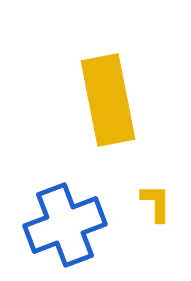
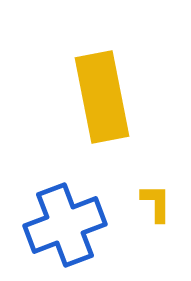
yellow rectangle: moved 6 px left, 3 px up
